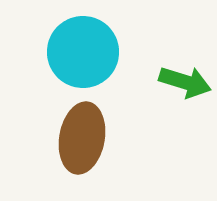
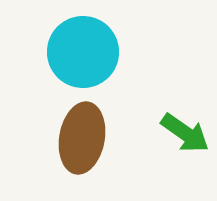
green arrow: moved 51 px down; rotated 18 degrees clockwise
